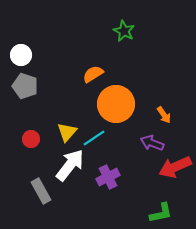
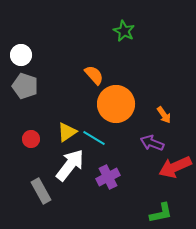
orange semicircle: moved 1 px right, 1 px down; rotated 80 degrees clockwise
yellow triangle: rotated 15 degrees clockwise
cyan line: rotated 65 degrees clockwise
